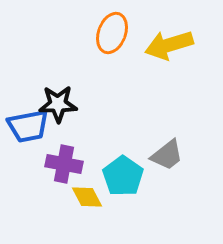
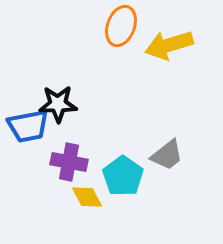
orange ellipse: moved 9 px right, 7 px up
purple cross: moved 5 px right, 2 px up
